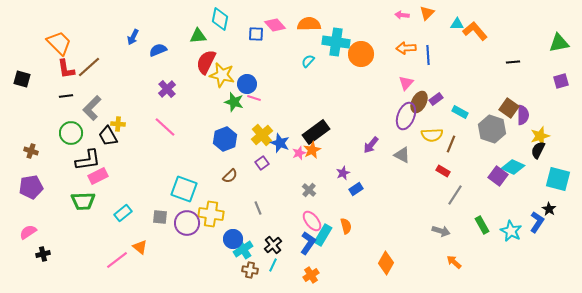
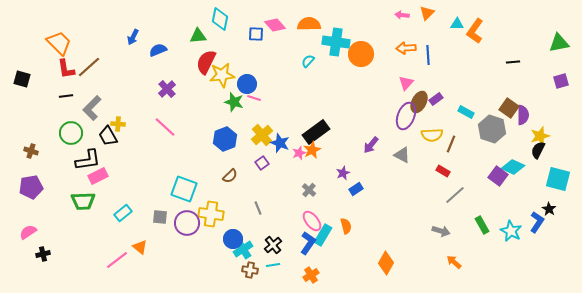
orange L-shape at (475, 31): rotated 105 degrees counterclockwise
yellow star at (222, 75): rotated 20 degrees counterclockwise
cyan rectangle at (460, 112): moved 6 px right
gray line at (455, 195): rotated 15 degrees clockwise
cyan line at (273, 265): rotated 56 degrees clockwise
